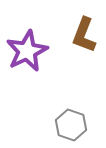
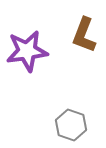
purple star: rotated 18 degrees clockwise
